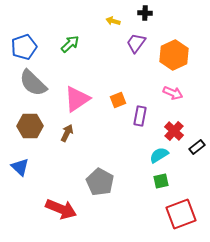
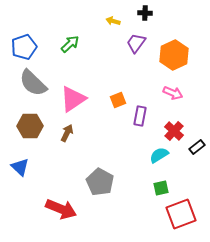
pink triangle: moved 4 px left
green square: moved 7 px down
